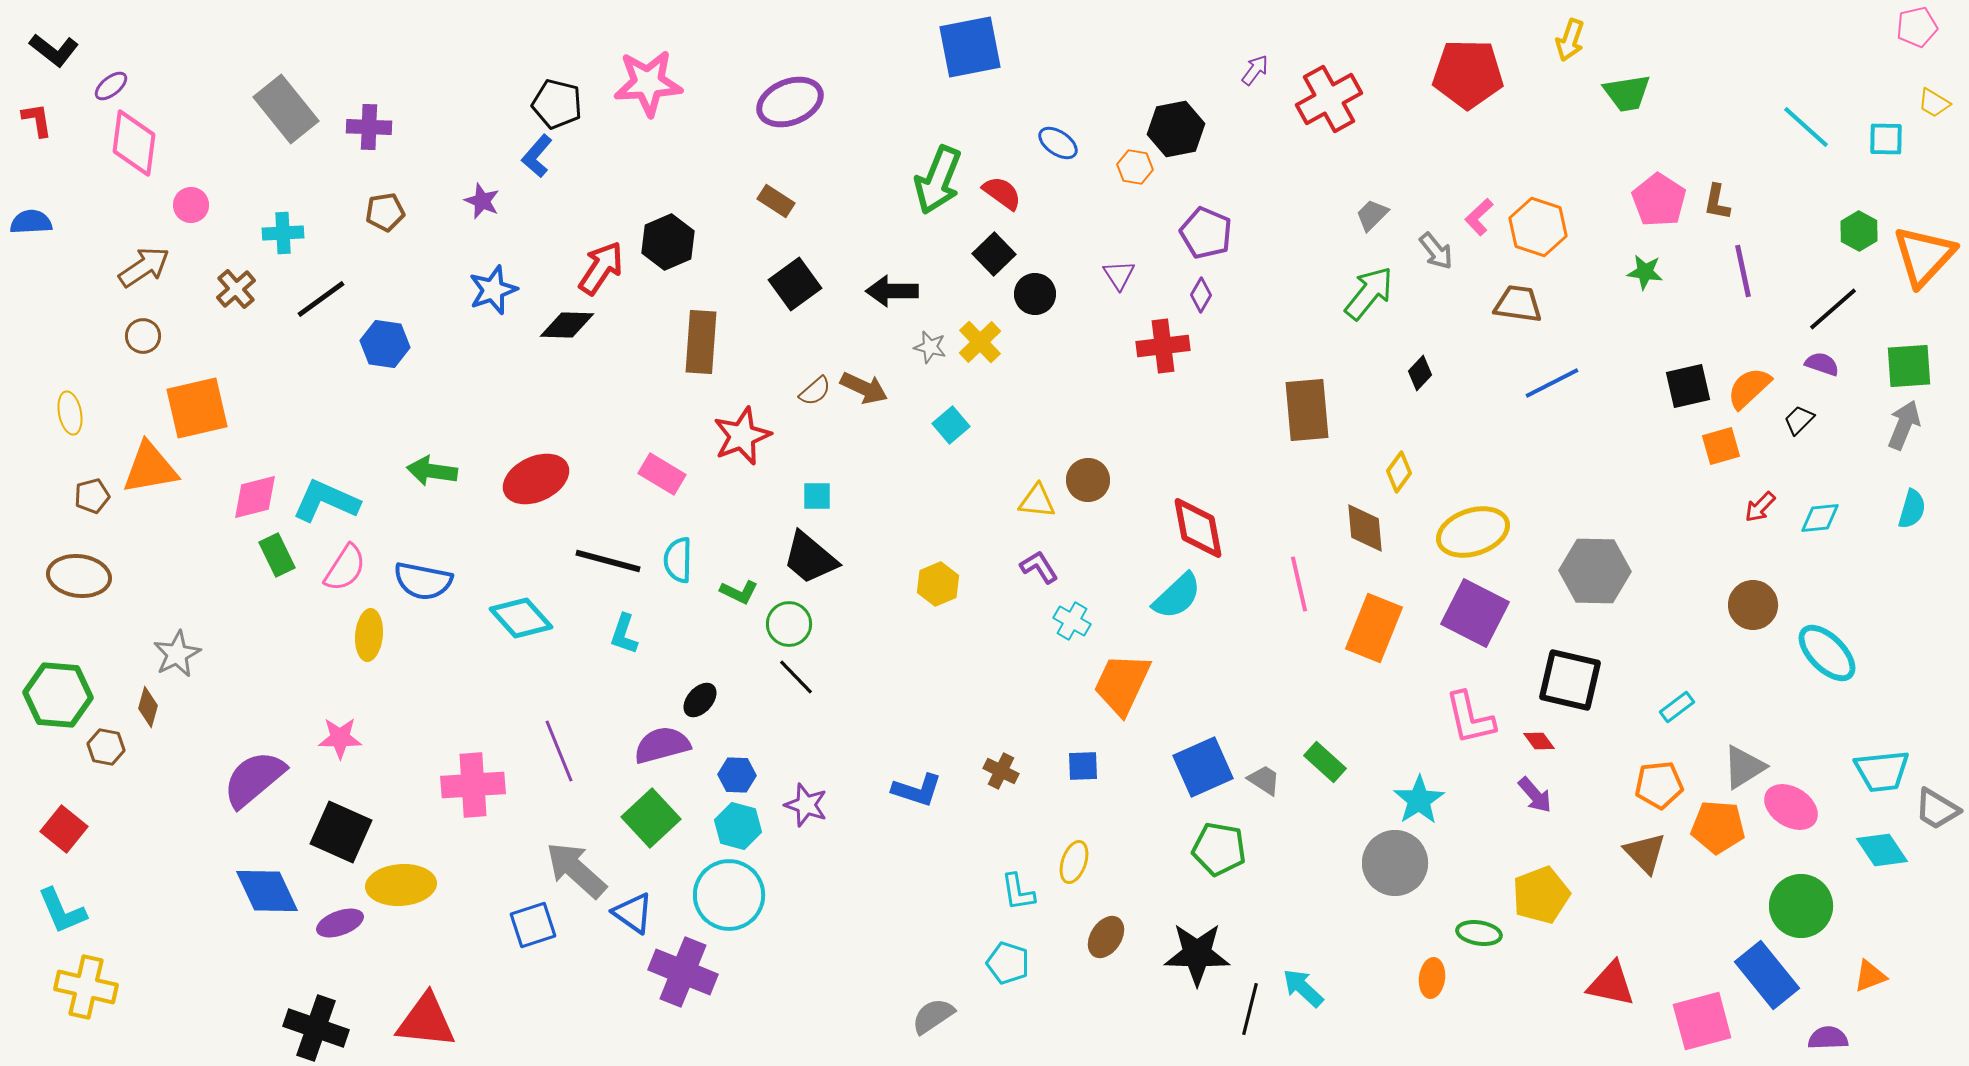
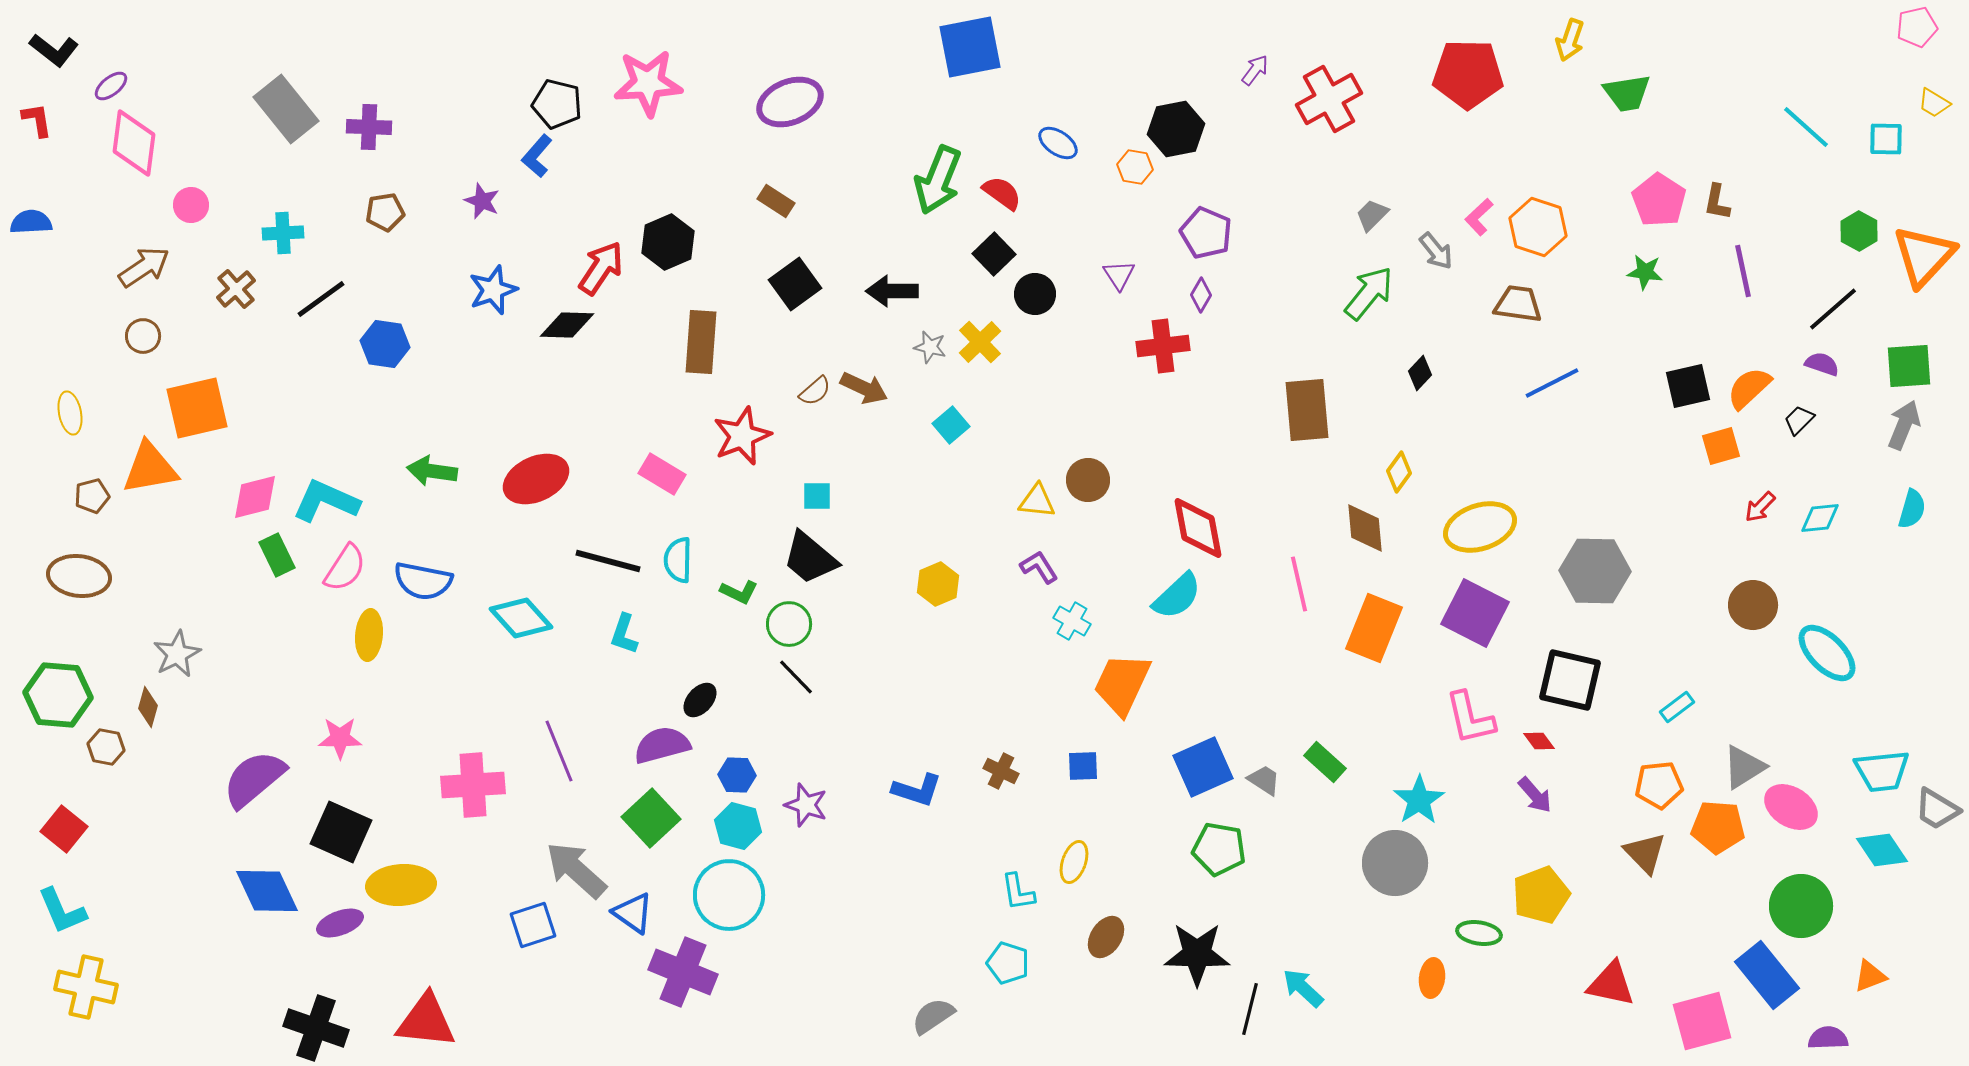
yellow ellipse at (1473, 532): moved 7 px right, 5 px up
